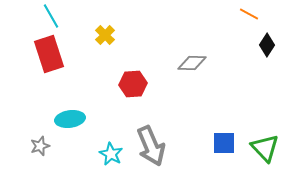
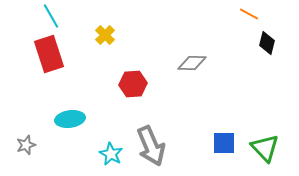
black diamond: moved 2 px up; rotated 20 degrees counterclockwise
gray star: moved 14 px left, 1 px up
